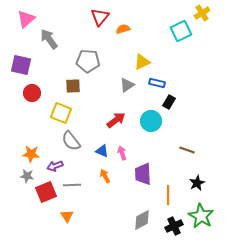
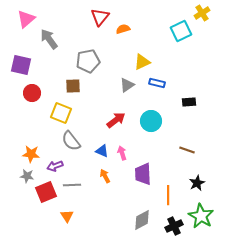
gray pentagon: rotated 15 degrees counterclockwise
black rectangle: moved 20 px right; rotated 56 degrees clockwise
